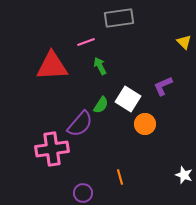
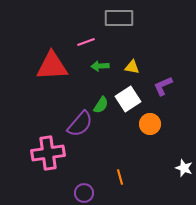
gray rectangle: rotated 8 degrees clockwise
yellow triangle: moved 52 px left, 25 px down; rotated 35 degrees counterclockwise
green arrow: rotated 66 degrees counterclockwise
white square: rotated 25 degrees clockwise
orange circle: moved 5 px right
pink cross: moved 4 px left, 4 px down
white star: moved 7 px up
purple circle: moved 1 px right
